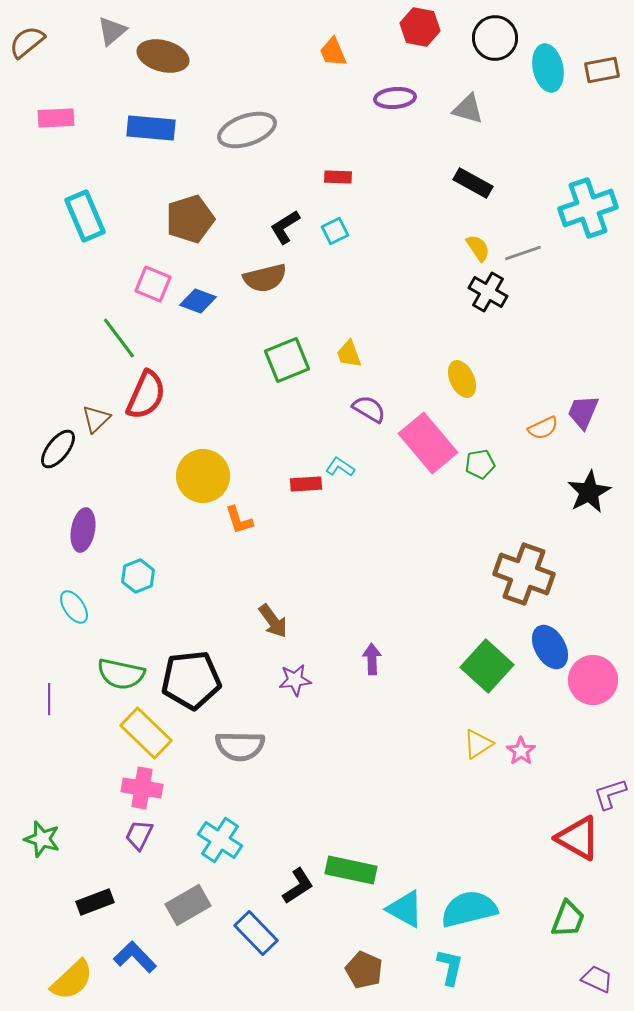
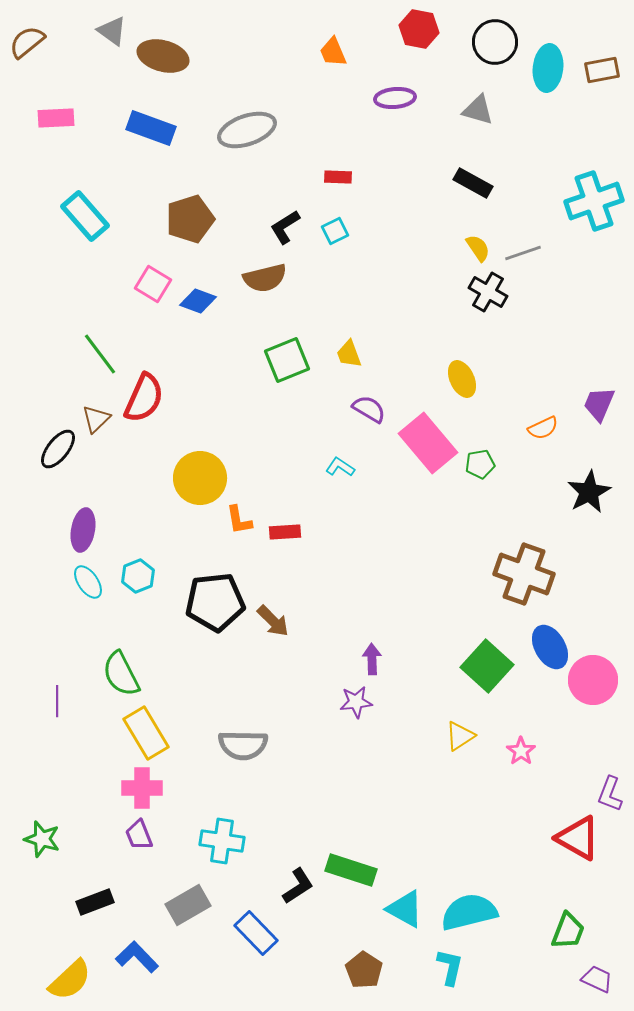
red hexagon at (420, 27): moved 1 px left, 2 px down
gray triangle at (112, 31): rotated 44 degrees counterclockwise
black circle at (495, 38): moved 4 px down
cyan ellipse at (548, 68): rotated 18 degrees clockwise
gray triangle at (468, 109): moved 10 px right, 1 px down
blue rectangle at (151, 128): rotated 15 degrees clockwise
cyan cross at (588, 208): moved 6 px right, 7 px up
cyan rectangle at (85, 216): rotated 18 degrees counterclockwise
pink square at (153, 284): rotated 9 degrees clockwise
green line at (119, 338): moved 19 px left, 16 px down
red semicircle at (146, 395): moved 2 px left, 3 px down
purple trapezoid at (583, 412): moved 16 px right, 8 px up
yellow circle at (203, 476): moved 3 px left, 2 px down
red rectangle at (306, 484): moved 21 px left, 48 px down
orange L-shape at (239, 520): rotated 8 degrees clockwise
cyan ellipse at (74, 607): moved 14 px right, 25 px up
brown arrow at (273, 621): rotated 9 degrees counterclockwise
green semicircle at (121, 674): rotated 51 degrees clockwise
black pentagon at (191, 680): moved 24 px right, 78 px up
purple star at (295, 680): moved 61 px right, 22 px down
purple line at (49, 699): moved 8 px right, 2 px down
yellow rectangle at (146, 733): rotated 15 degrees clockwise
yellow triangle at (478, 744): moved 18 px left, 8 px up
gray semicircle at (240, 746): moved 3 px right, 1 px up
pink cross at (142, 788): rotated 9 degrees counterclockwise
purple L-shape at (610, 794): rotated 51 degrees counterclockwise
purple trapezoid at (139, 835): rotated 48 degrees counterclockwise
cyan cross at (220, 840): moved 2 px right, 1 px down; rotated 24 degrees counterclockwise
green rectangle at (351, 870): rotated 6 degrees clockwise
cyan semicircle at (469, 909): moved 3 px down
green trapezoid at (568, 919): moved 12 px down
blue L-shape at (135, 957): moved 2 px right
brown pentagon at (364, 970): rotated 9 degrees clockwise
yellow semicircle at (72, 980): moved 2 px left
